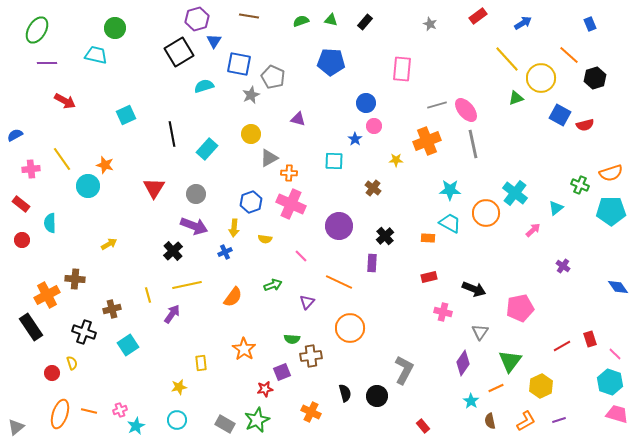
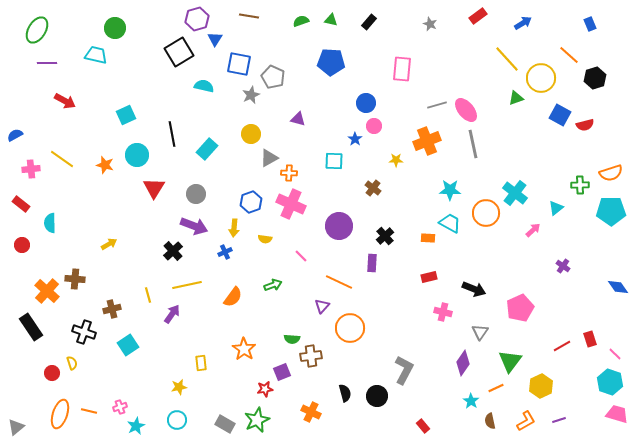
black rectangle at (365, 22): moved 4 px right
blue triangle at (214, 41): moved 1 px right, 2 px up
cyan semicircle at (204, 86): rotated 30 degrees clockwise
yellow line at (62, 159): rotated 20 degrees counterclockwise
green cross at (580, 185): rotated 24 degrees counterclockwise
cyan circle at (88, 186): moved 49 px right, 31 px up
red circle at (22, 240): moved 5 px down
orange cross at (47, 295): moved 4 px up; rotated 20 degrees counterclockwise
purple triangle at (307, 302): moved 15 px right, 4 px down
pink pentagon at (520, 308): rotated 12 degrees counterclockwise
pink cross at (120, 410): moved 3 px up
